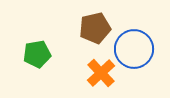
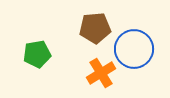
brown pentagon: rotated 8 degrees clockwise
orange cross: rotated 12 degrees clockwise
